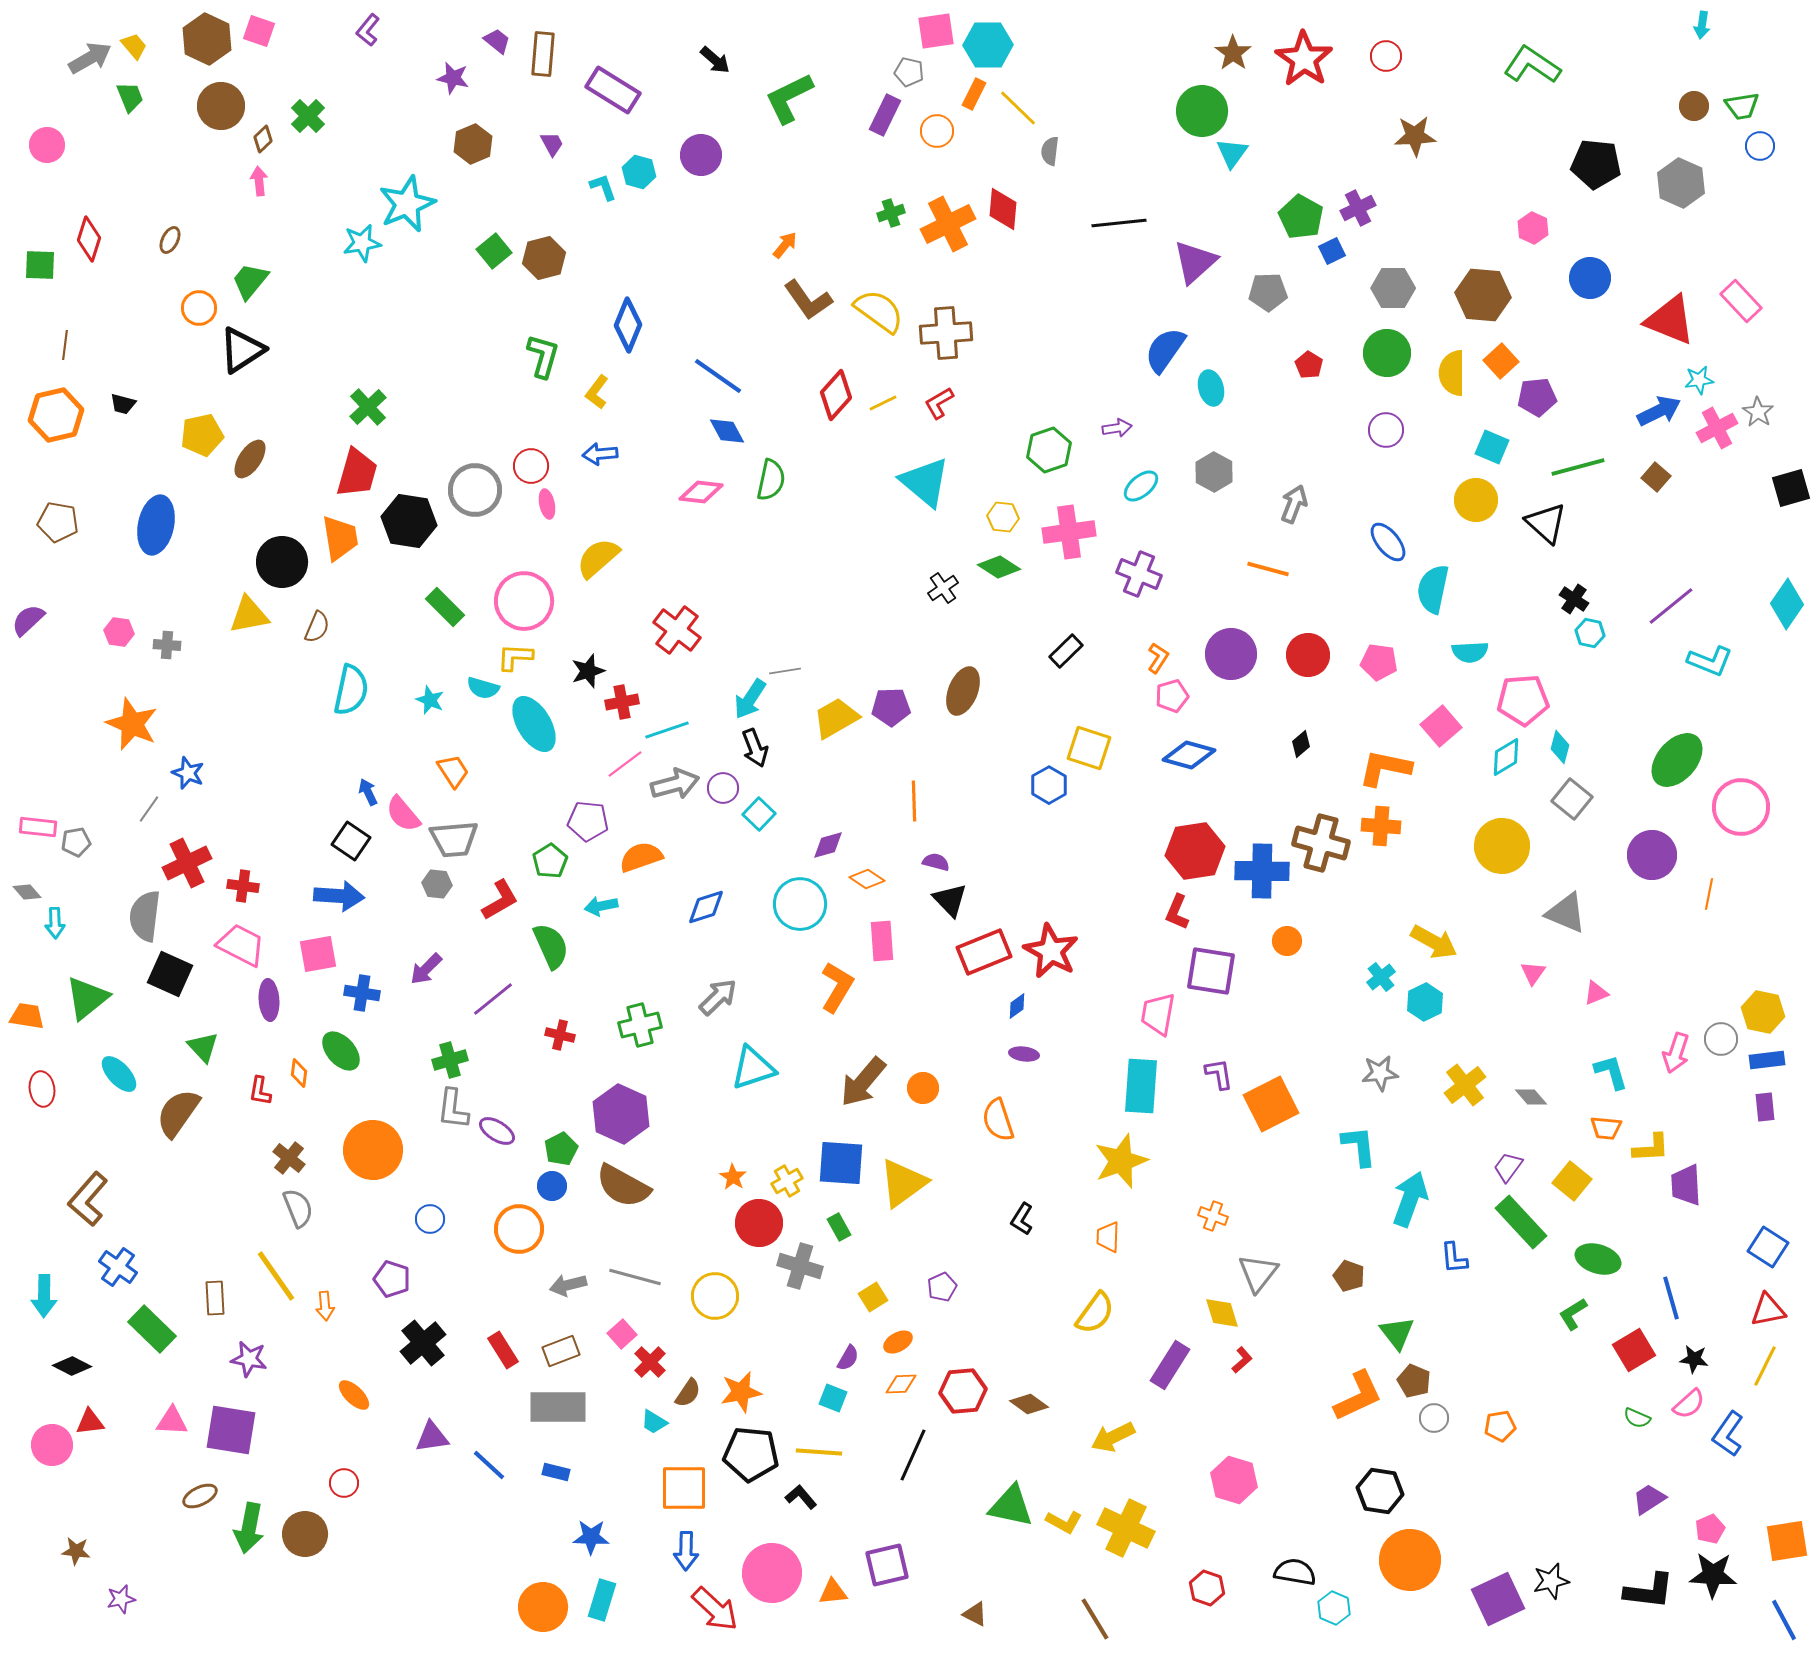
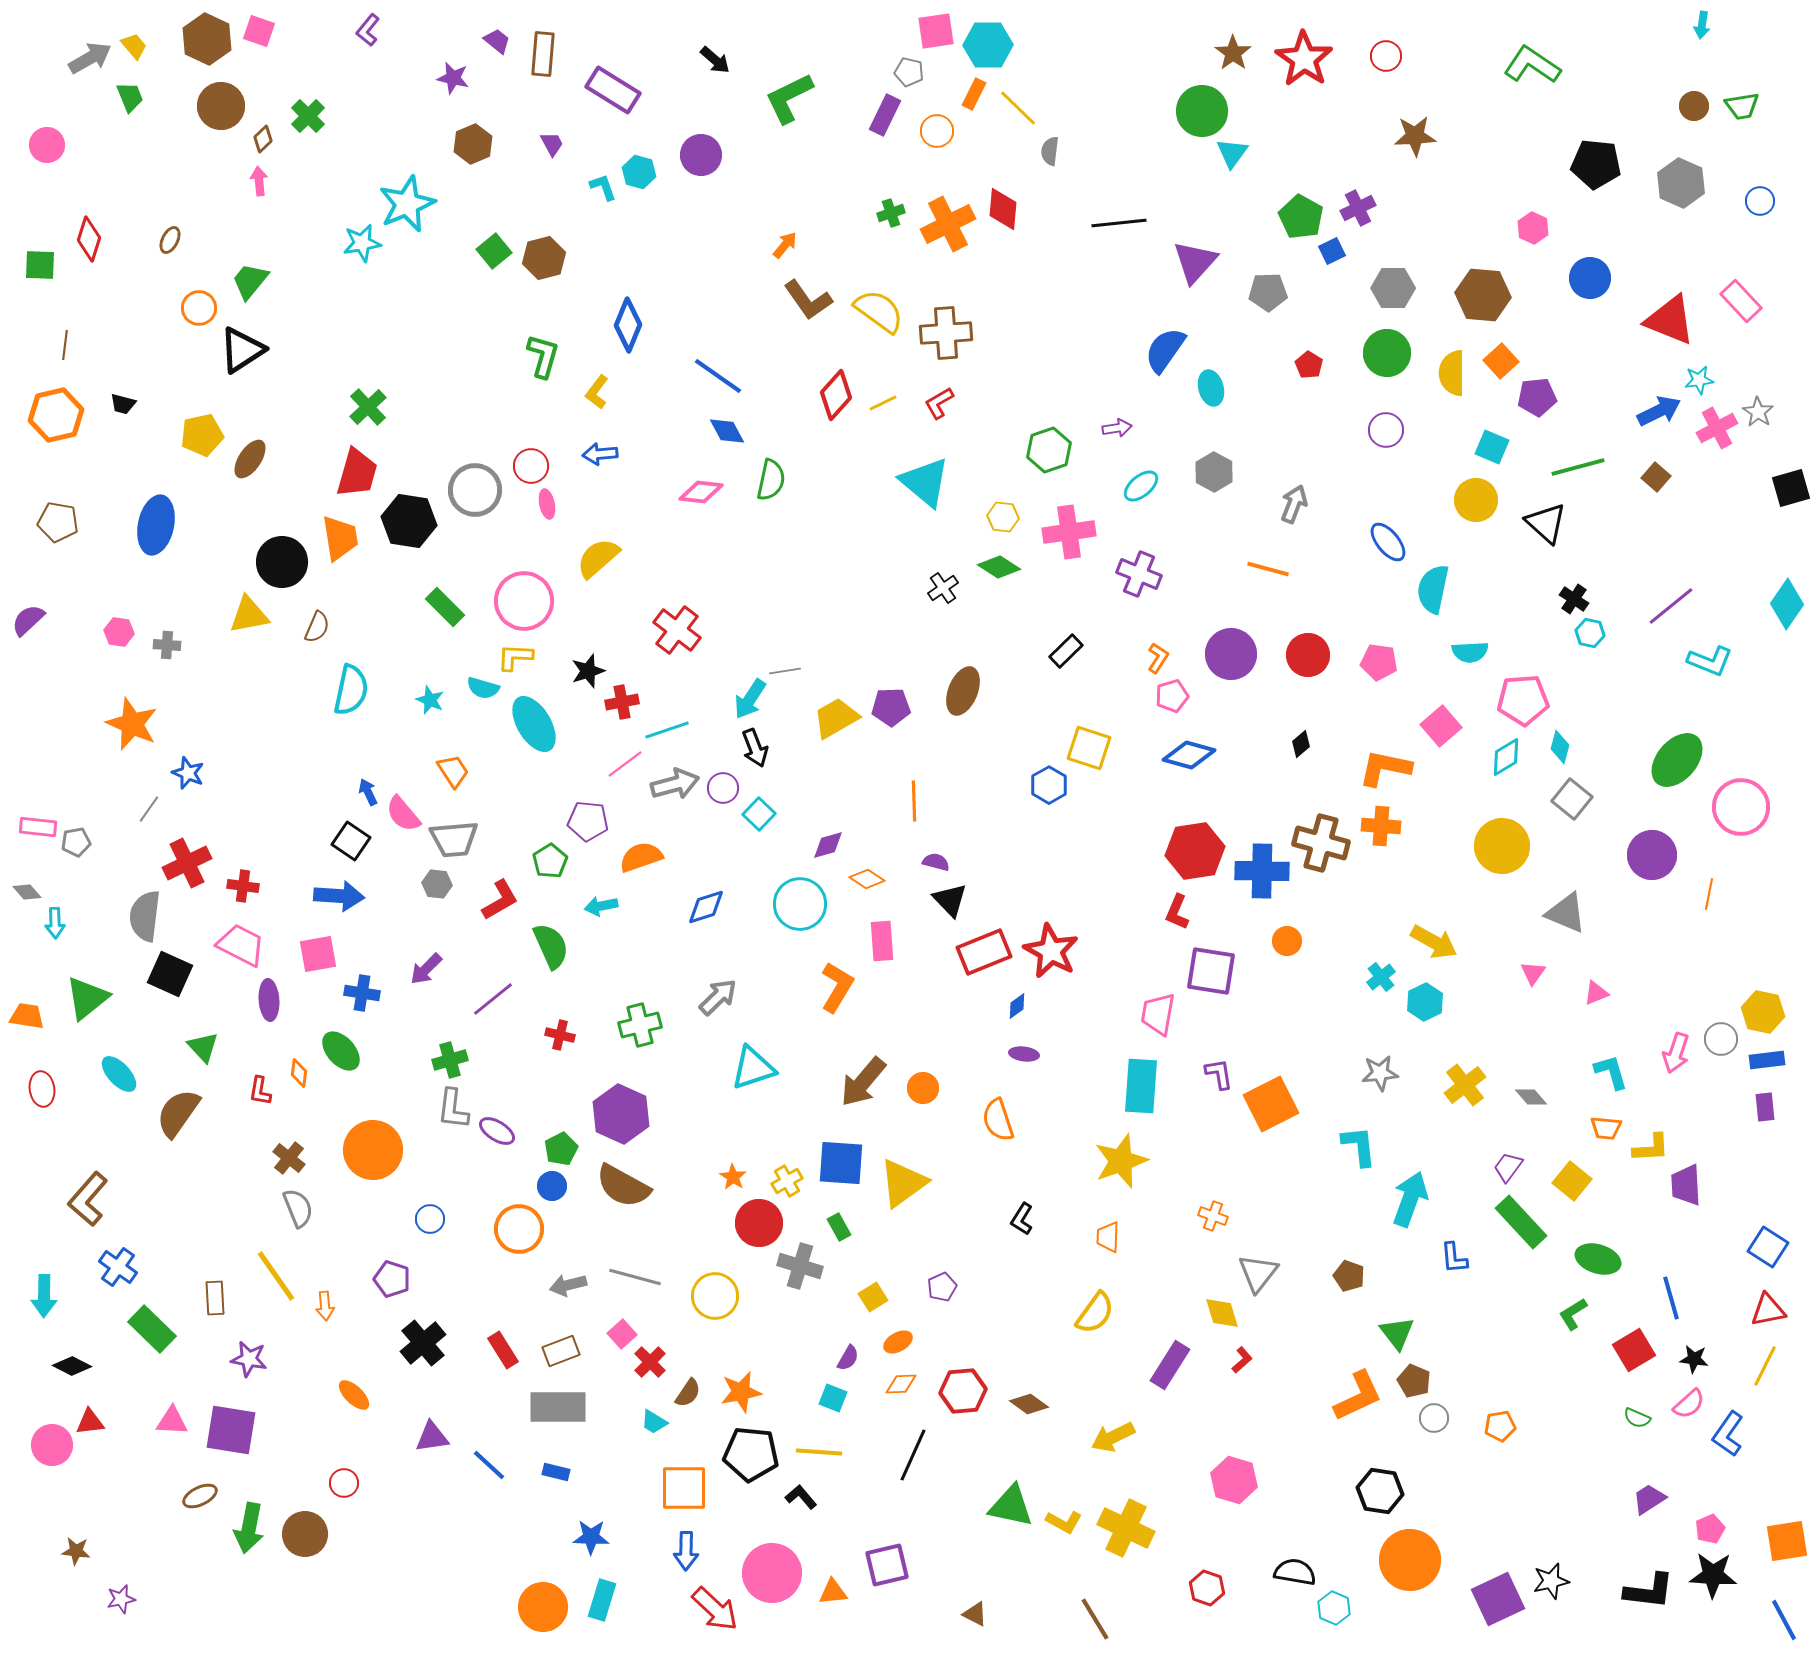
blue circle at (1760, 146): moved 55 px down
purple triangle at (1195, 262): rotated 6 degrees counterclockwise
